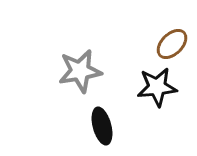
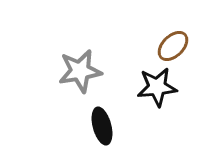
brown ellipse: moved 1 px right, 2 px down
